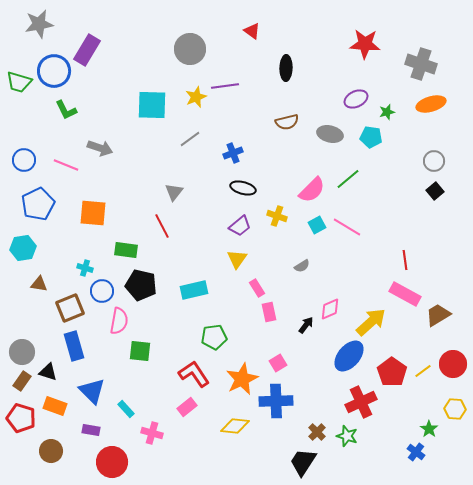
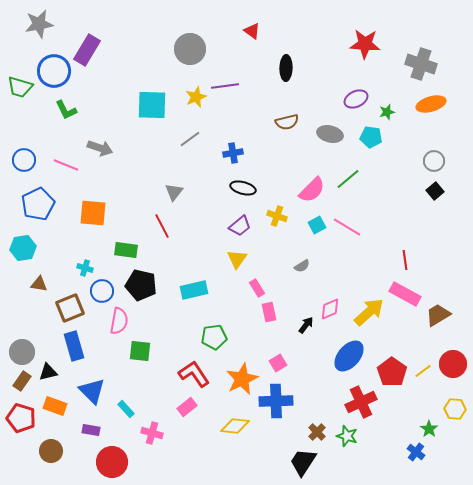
green trapezoid at (19, 82): moved 1 px right, 5 px down
blue cross at (233, 153): rotated 12 degrees clockwise
yellow arrow at (371, 322): moved 2 px left, 10 px up
black triangle at (48, 372): rotated 30 degrees counterclockwise
